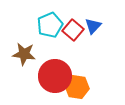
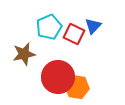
cyan pentagon: moved 1 px left, 2 px down
red square: moved 1 px right, 4 px down; rotated 15 degrees counterclockwise
brown star: rotated 20 degrees counterclockwise
red circle: moved 3 px right, 1 px down
